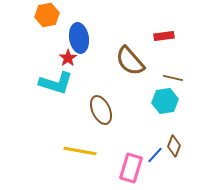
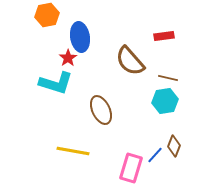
blue ellipse: moved 1 px right, 1 px up
brown line: moved 5 px left
yellow line: moved 7 px left
